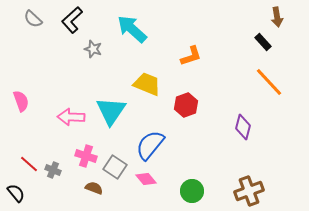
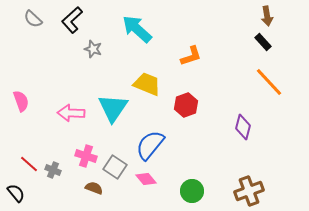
brown arrow: moved 10 px left, 1 px up
cyan arrow: moved 5 px right
cyan triangle: moved 2 px right, 3 px up
pink arrow: moved 4 px up
